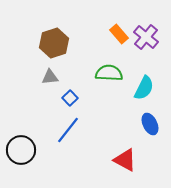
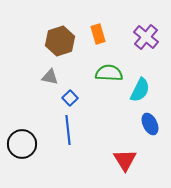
orange rectangle: moved 21 px left; rotated 24 degrees clockwise
brown hexagon: moved 6 px right, 2 px up
gray triangle: rotated 18 degrees clockwise
cyan semicircle: moved 4 px left, 2 px down
blue line: rotated 44 degrees counterclockwise
black circle: moved 1 px right, 6 px up
red triangle: rotated 30 degrees clockwise
